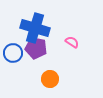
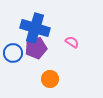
purple pentagon: rotated 25 degrees counterclockwise
